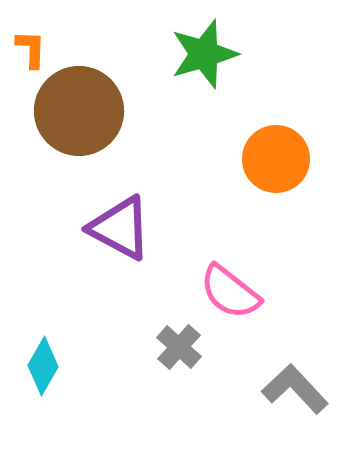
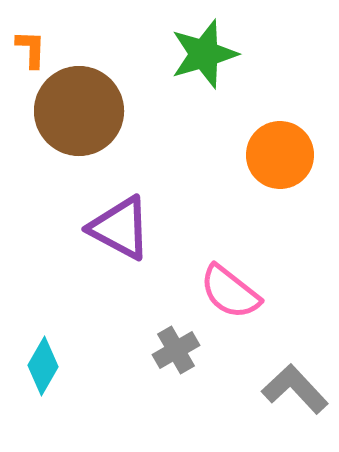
orange circle: moved 4 px right, 4 px up
gray cross: moved 3 px left, 3 px down; rotated 18 degrees clockwise
